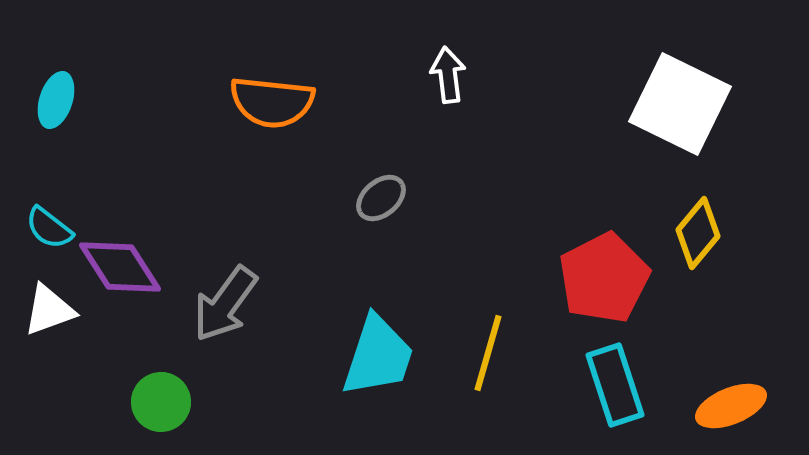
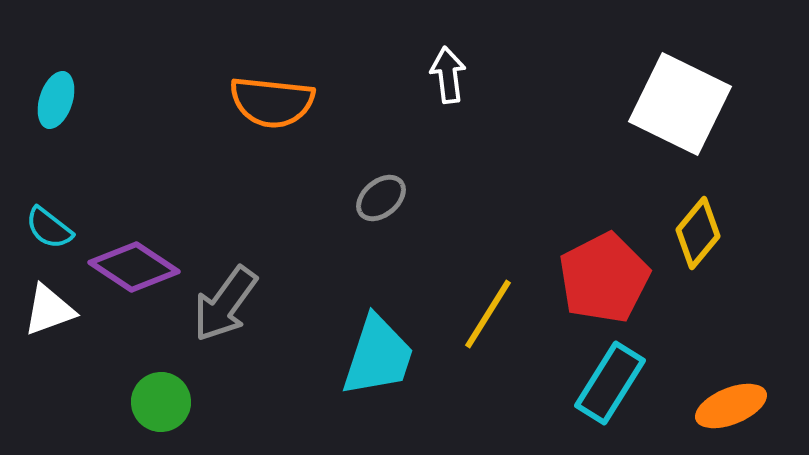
purple diamond: moved 14 px right; rotated 24 degrees counterclockwise
yellow line: moved 39 px up; rotated 16 degrees clockwise
cyan rectangle: moved 5 px left, 2 px up; rotated 50 degrees clockwise
